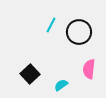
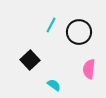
black square: moved 14 px up
cyan semicircle: moved 7 px left; rotated 72 degrees clockwise
